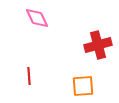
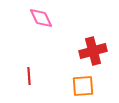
pink diamond: moved 4 px right
red cross: moved 5 px left, 6 px down
